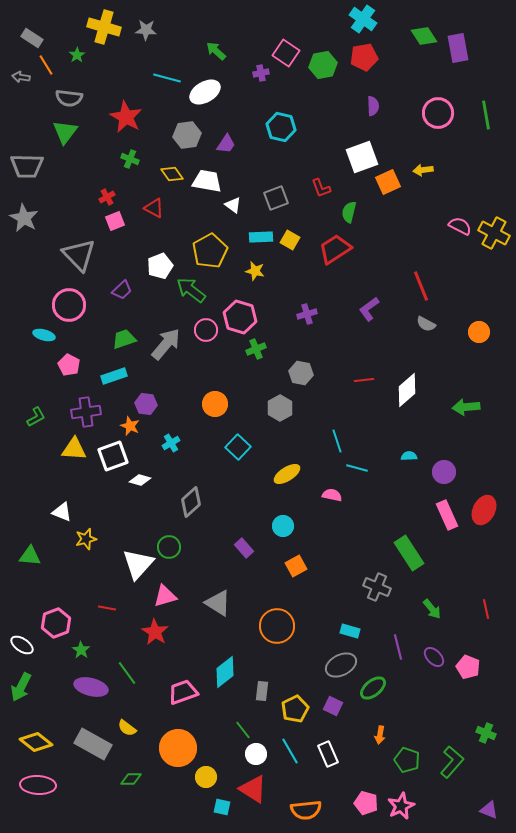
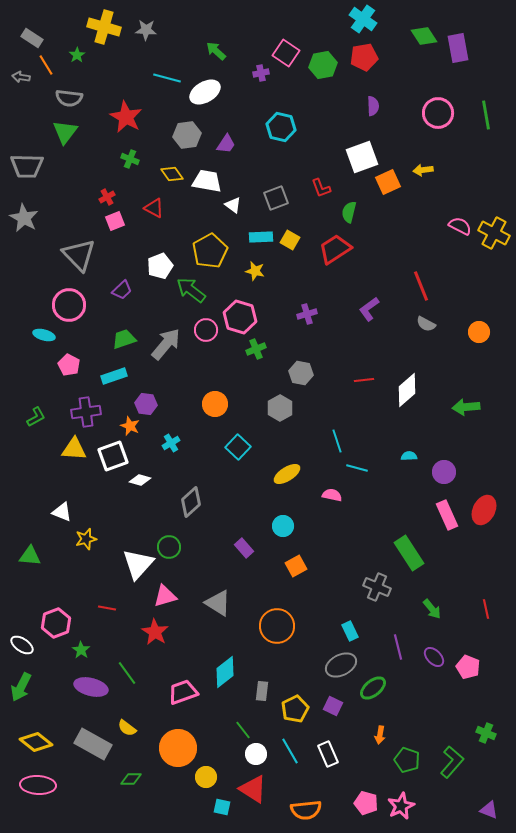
cyan rectangle at (350, 631): rotated 48 degrees clockwise
